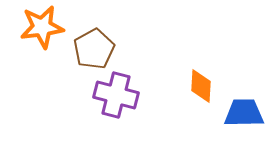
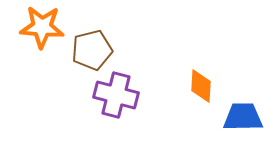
orange star: rotated 12 degrees clockwise
brown pentagon: moved 2 px left, 1 px down; rotated 15 degrees clockwise
blue trapezoid: moved 1 px left, 4 px down
